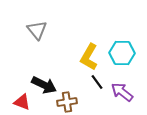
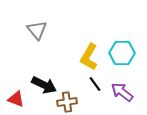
black line: moved 2 px left, 2 px down
red triangle: moved 6 px left, 3 px up
